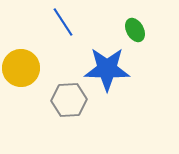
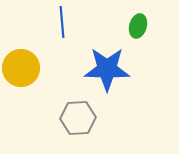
blue line: moved 1 px left; rotated 28 degrees clockwise
green ellipse: moved 3 px right, 4 px up; rotated 45 degrees clockwise
gray hexagon: moved 9 px right, 18 px down
